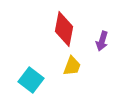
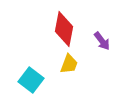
purple arrow: rotated 54 degrees counterclockwise
yellow trapezoid: moved 3 px left, 2 px up
